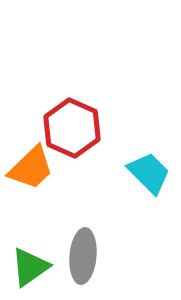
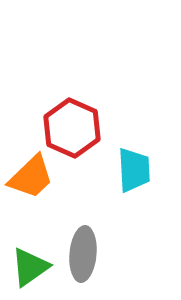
orange trapezoid: moved 9 px down
cyan trapezoid: moved 15 px left, 3 px up; rotated 42 degrees clockwise
gray ellipse: moved 2 px up
